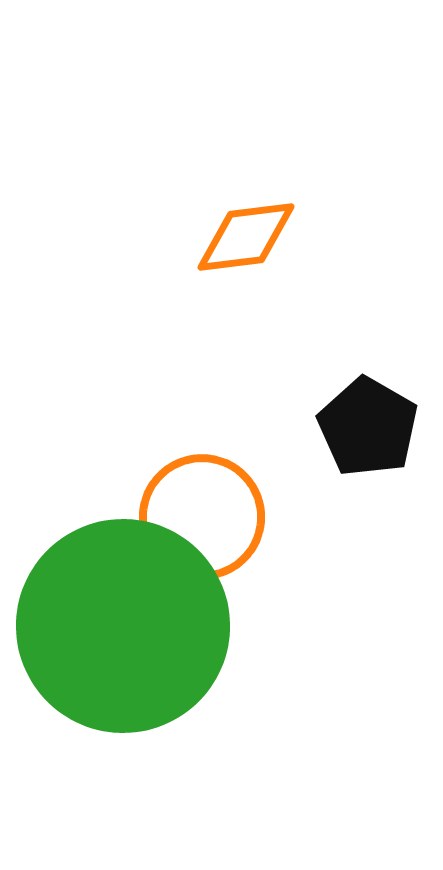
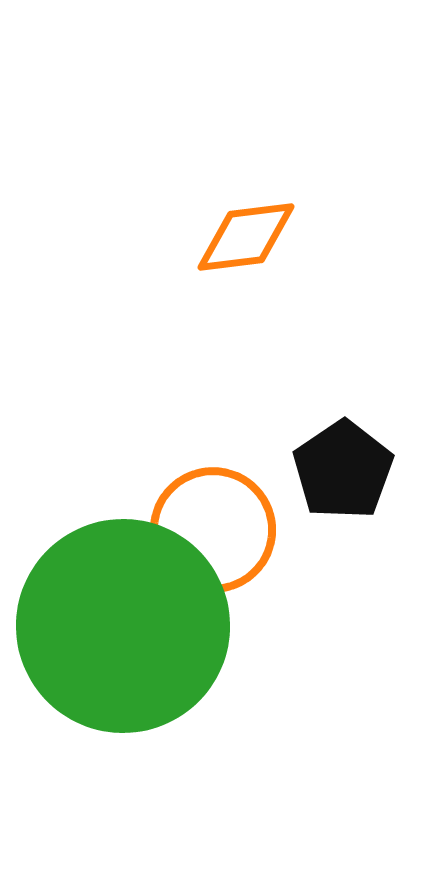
black pentagon: moved 25 px left, 43 px down; rotated 8 degrees clockwise
orange circle: moved 11 px right, 13 px down
